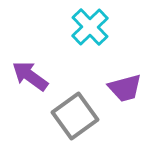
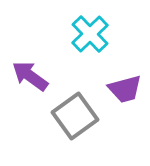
cyan cross: moved 7 px down
purple trapezoid: moved 1 px down
